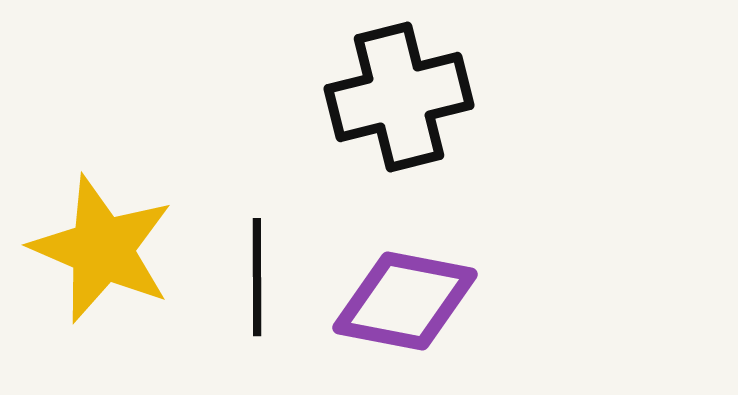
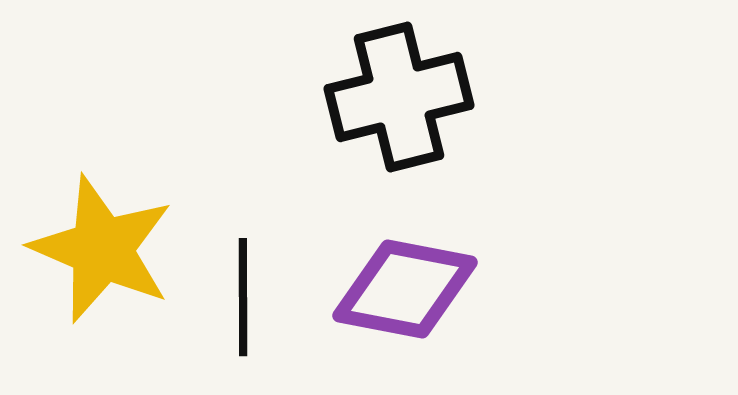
black line: moved 14 px left, 20 px down
purple diamond: moved 12 px up
